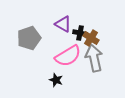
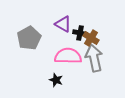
gray pentagon: rotated 10 degrees counterclockwise
pink semicircle: rotated 148 degrees counterclockwise
